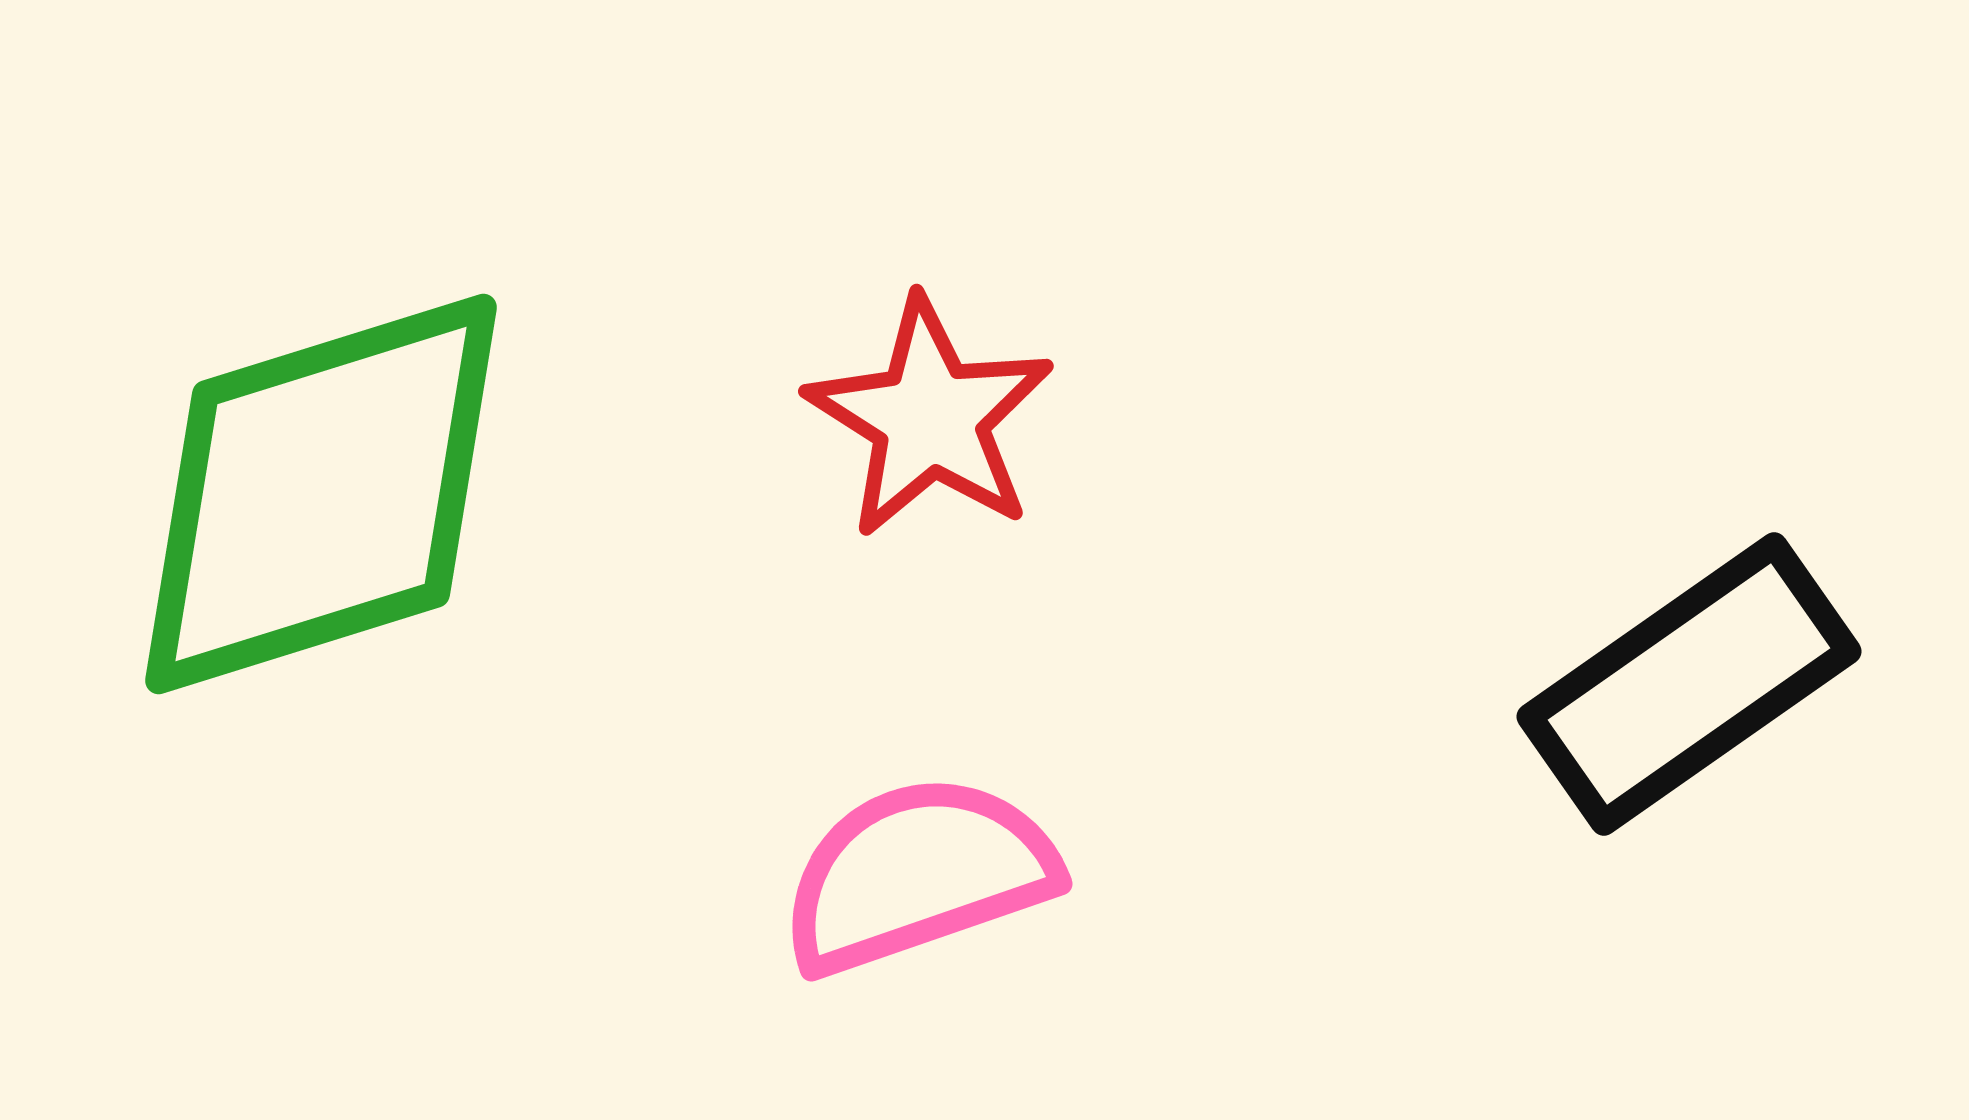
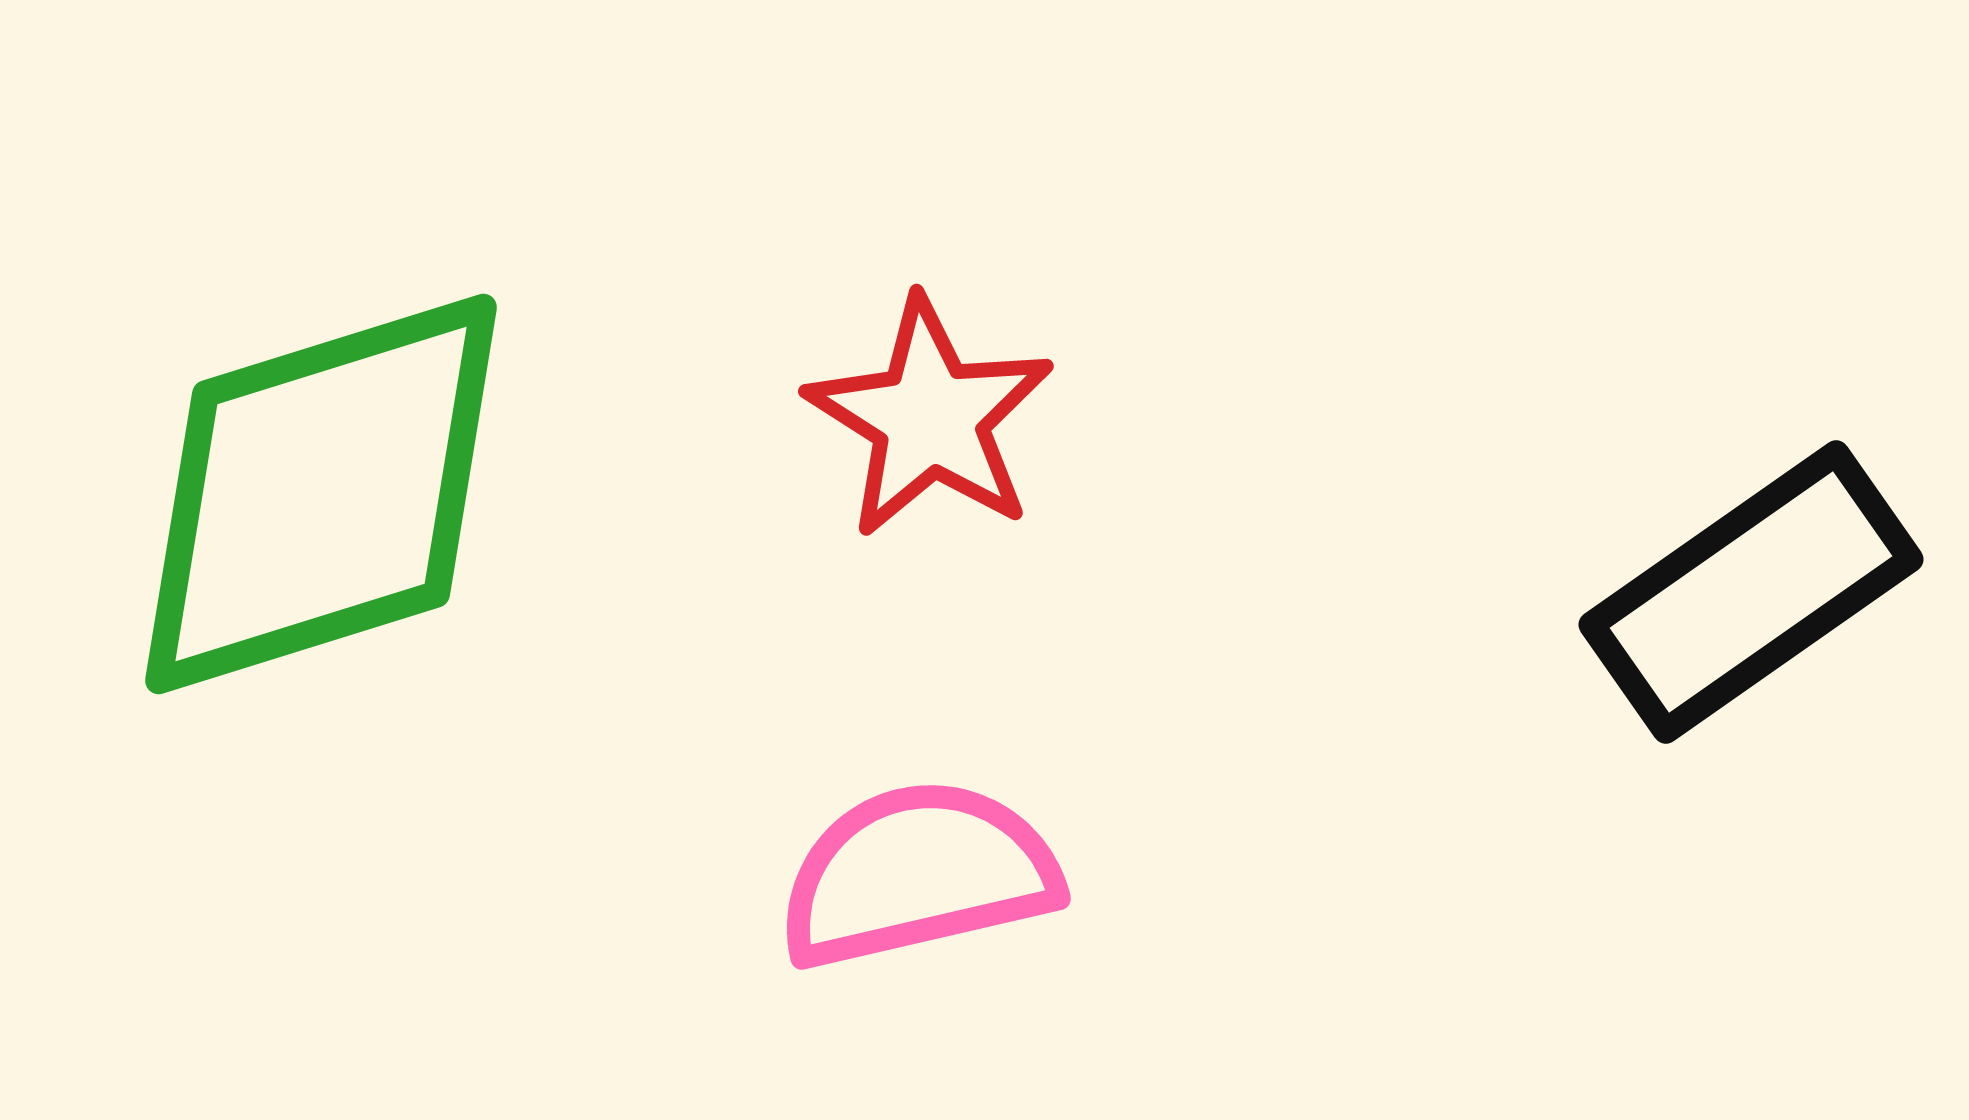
black rectangle: moved 62 px right, 92 px up
pink semicircle: rotated 6 degrees clockwise
